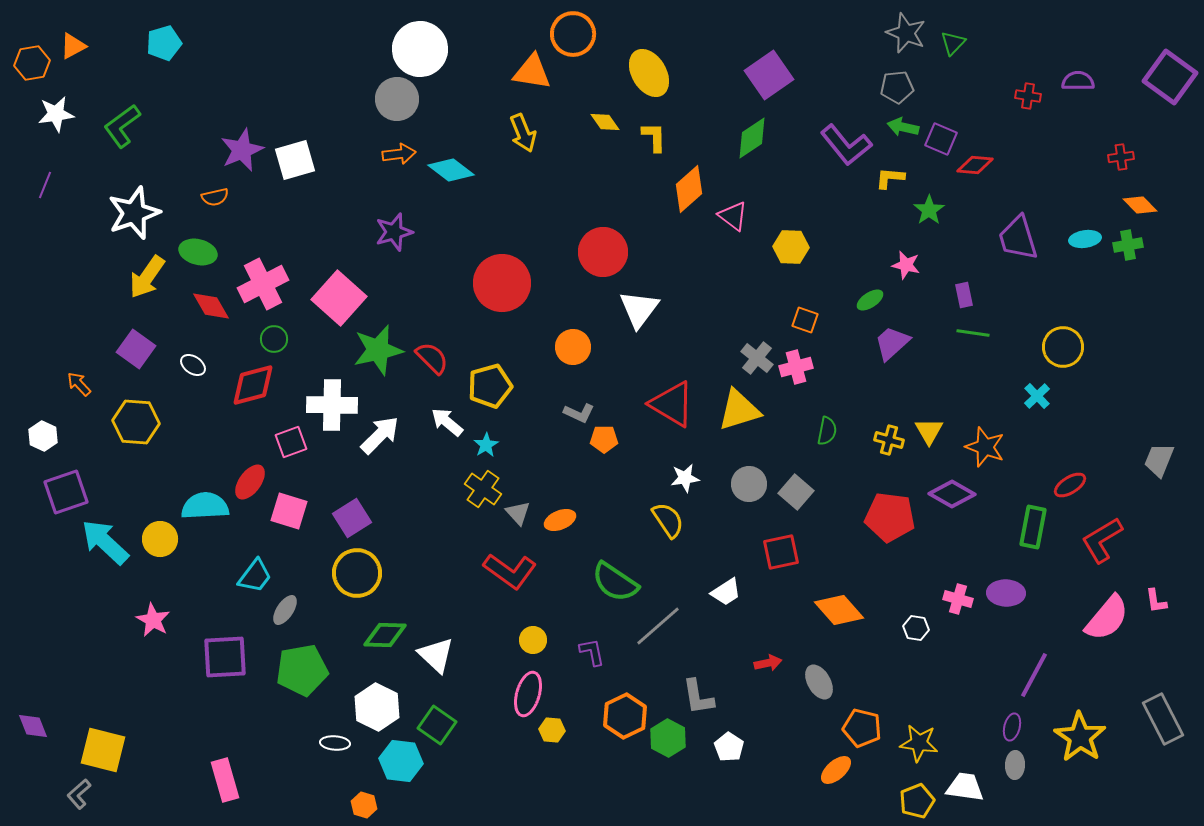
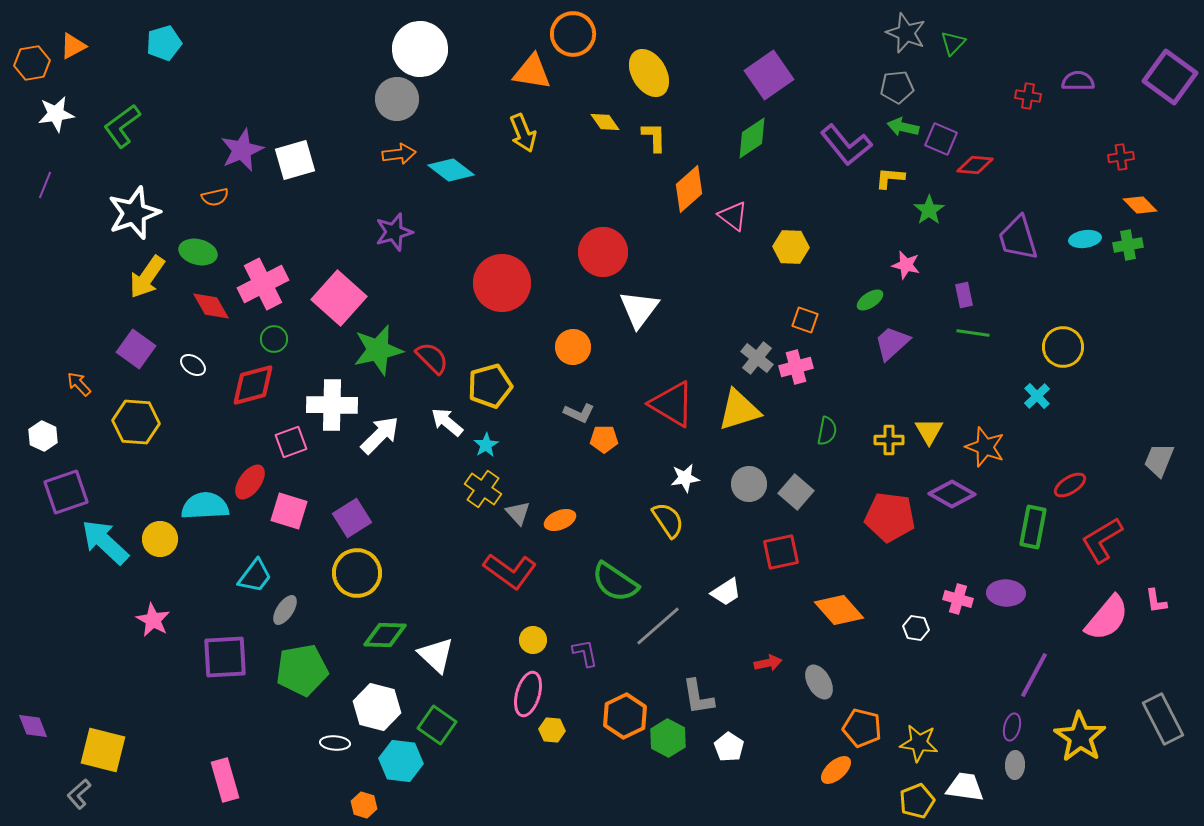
yellow cross at (889, 440): rotated 16 degrees counterclockwise
purple L-shape at (592, 652): moved 7 px left, 1 px down
white hexagon at (377, 707): rotated 12 degrees counterclockwise
